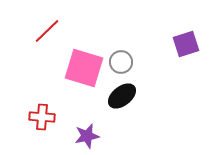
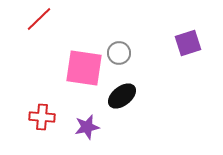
red line: moved 8 px left, 12 px up
purple square: moved 2 px right, 1 px up
gray circle: moved 2 px left, 9 px up
pink square: rotated 9 degrees counterclockwise
purple star: moved 9 px up
